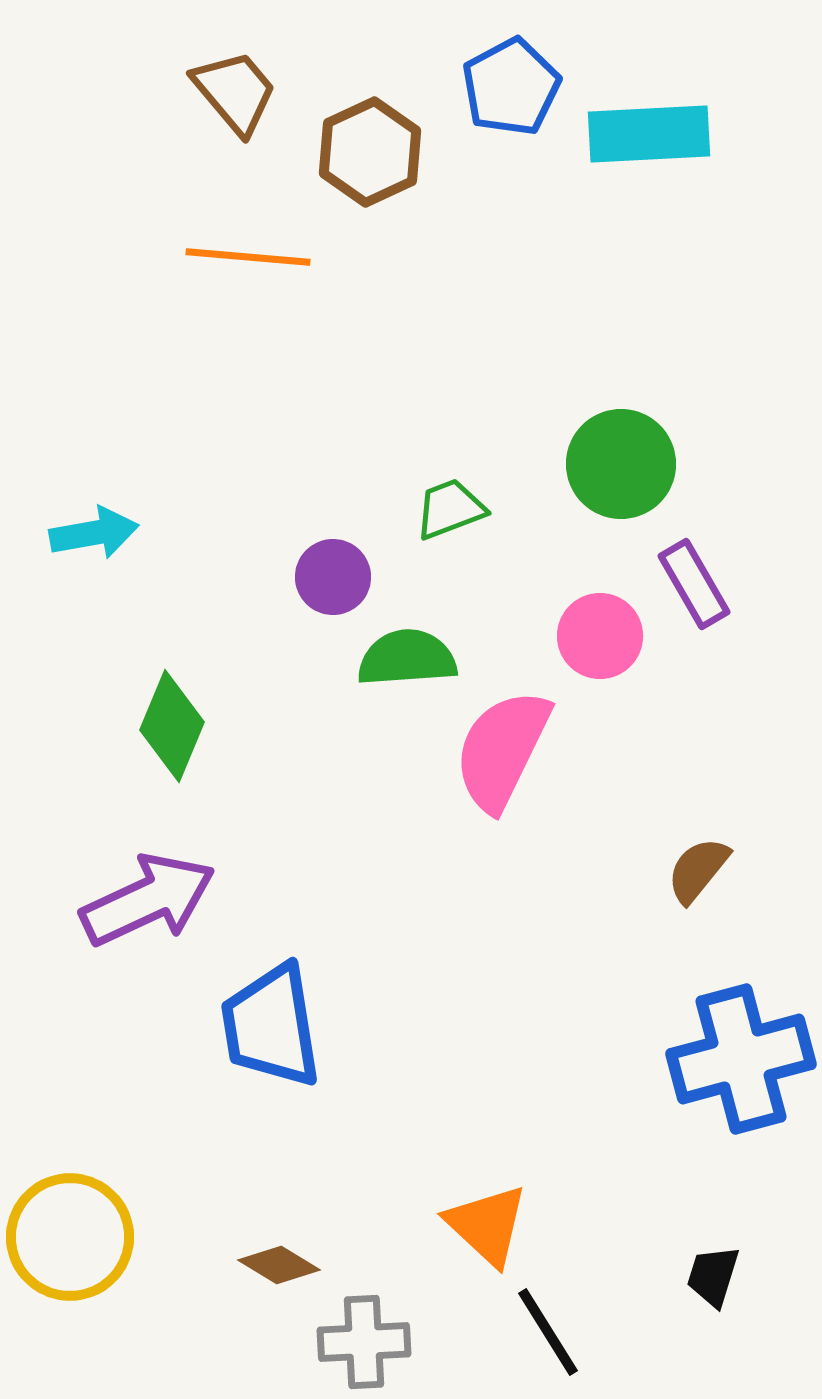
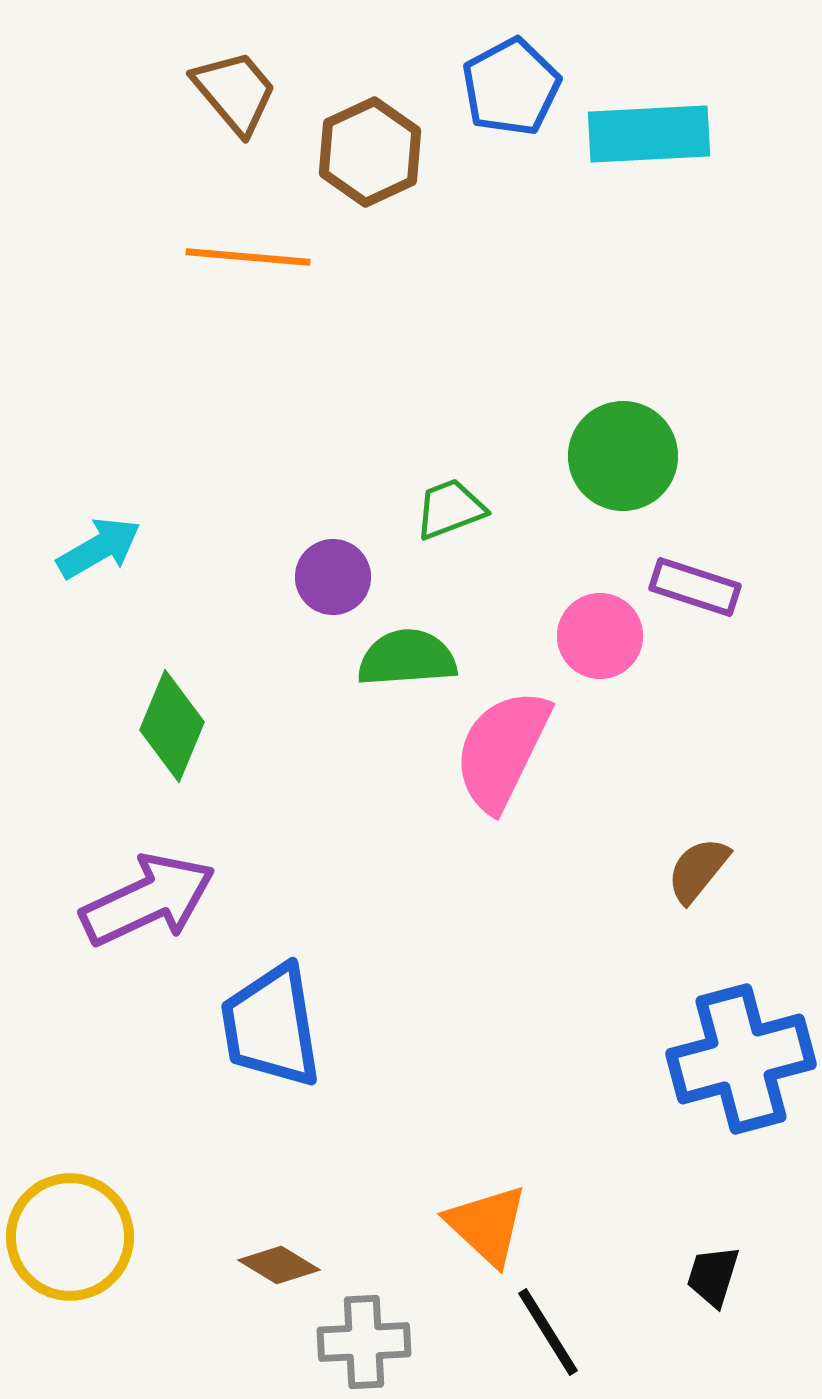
green circle: moved 2 px right, 8 px up
cyan arrow: moved 5 px right, 15 px down; rotated 20 degrees counterclockwise
purple rectangle: moved 1 px right, 3 px down; rotated 42 degrees counterclockwise
